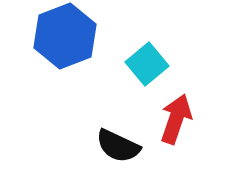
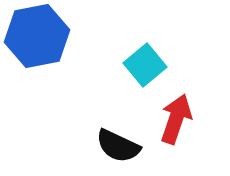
blue hexagon: moved 28 px left; rotated 10 degrees clockwise
cyan square: moved 2 px left, 1 px down
